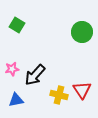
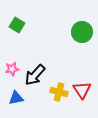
yellow cross: moved 3 px up
blue triangle: moved 2 px up
